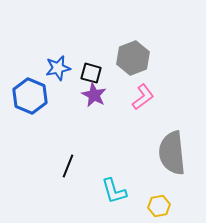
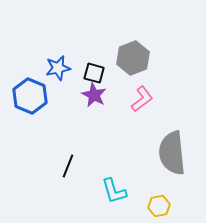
black square: moved 3 px right
pink L-shape: moved 1 px left, 2 px down
